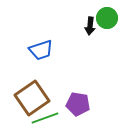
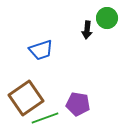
black arrow: moved 3 px left, 4 px down
brown square: moved 6 px left
